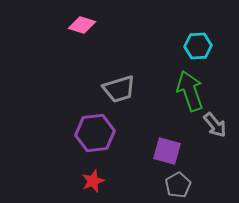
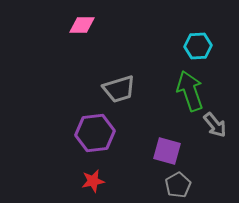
pink diamond: rotated 16 degrees counterclockwise
red star: rotated 10 degrees clockwise
